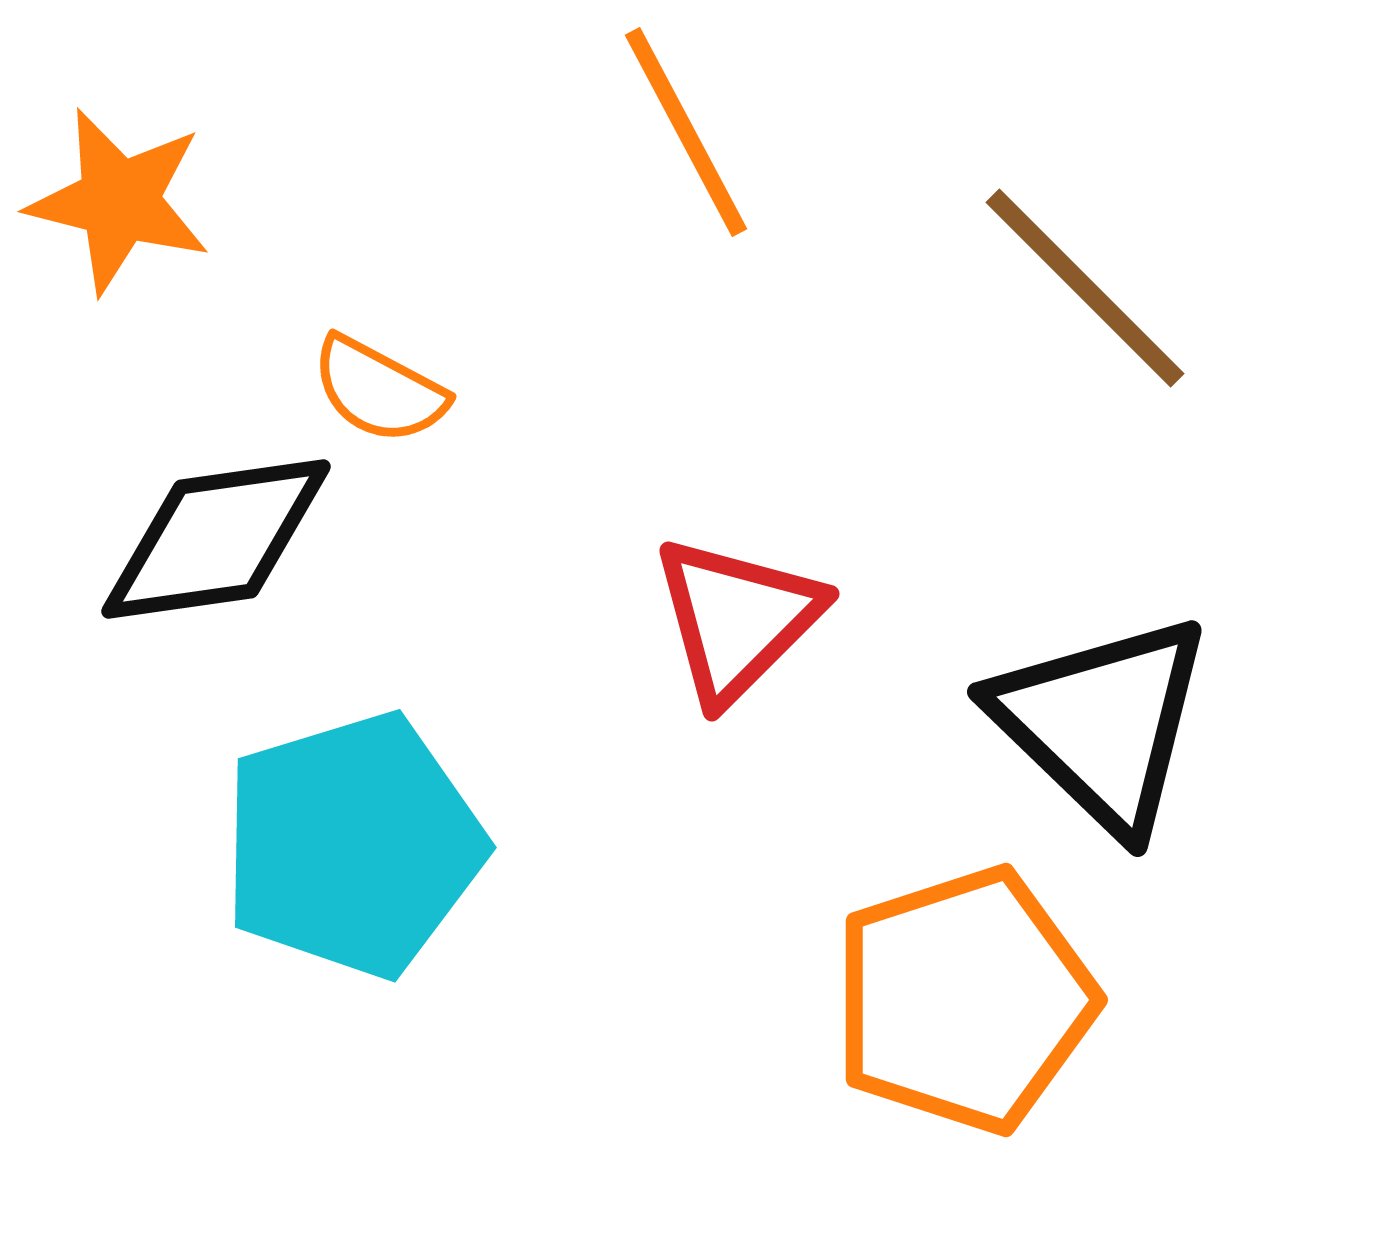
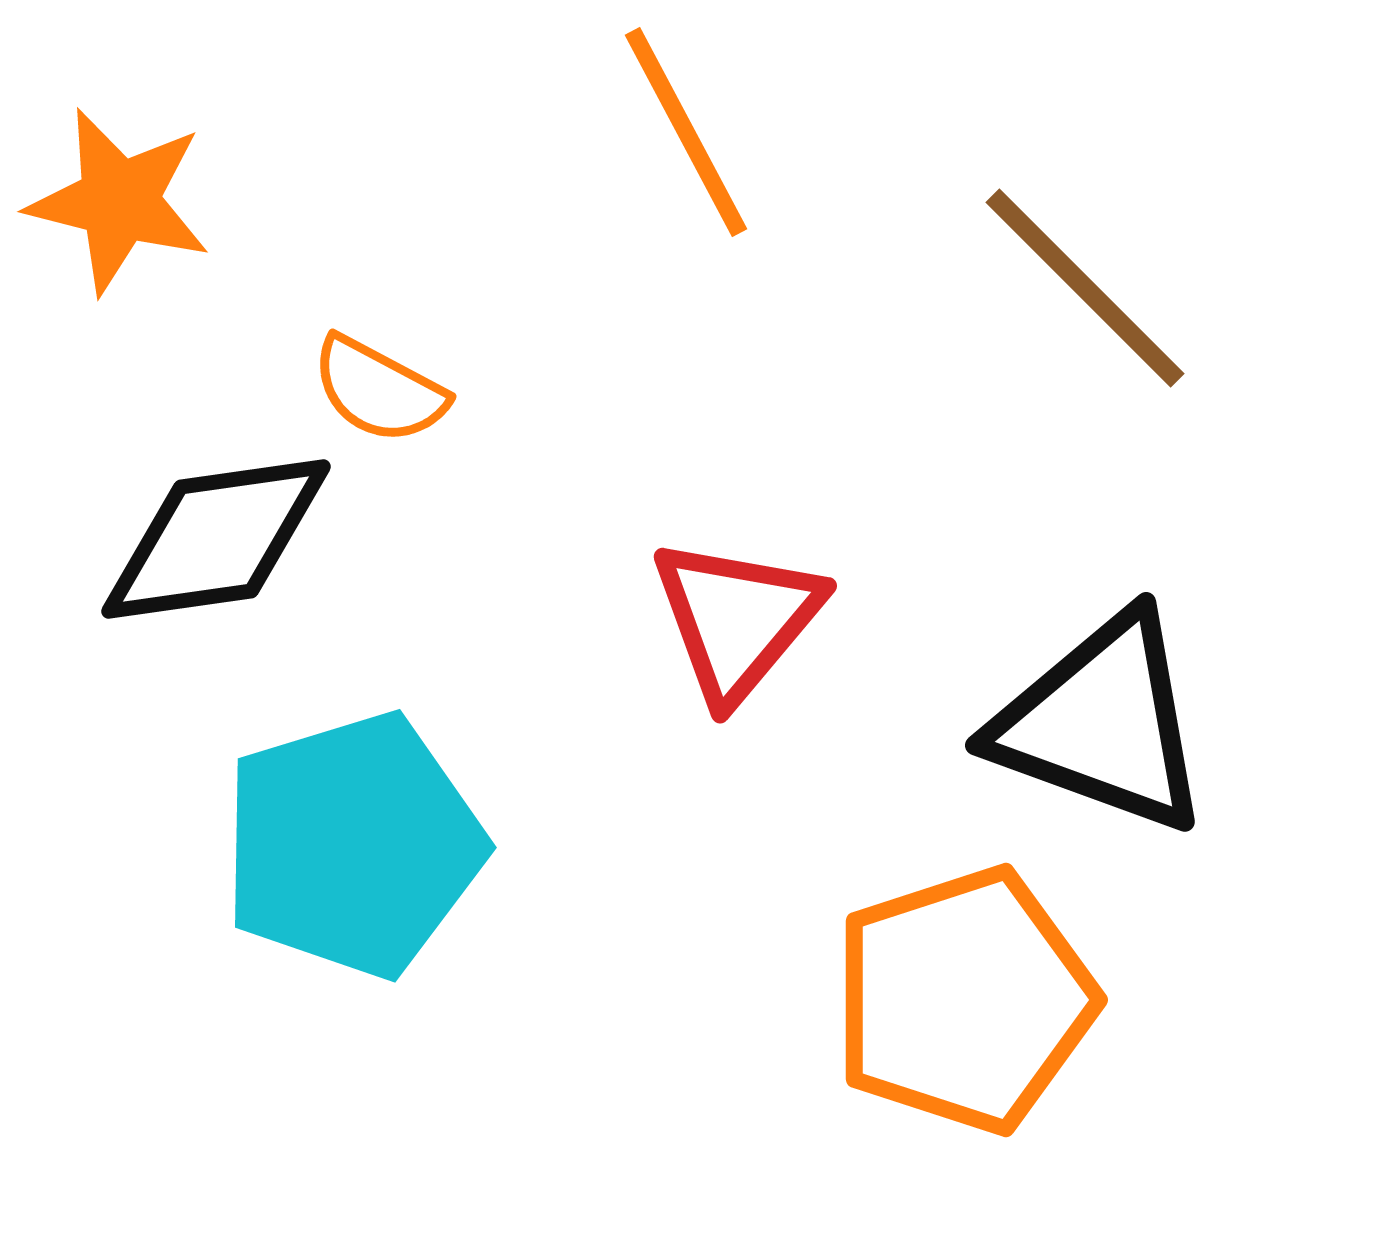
red triangle: rotated 5 degrees counterclockwise
black triangle: rotated 24 degrees counterclockwise
